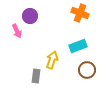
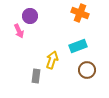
pink arrow: moved 2 px right
